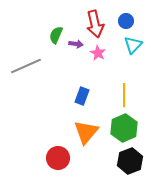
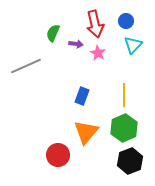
green semicircle: moved 3 px left, 2 px up
red circle: moved 3 px up
